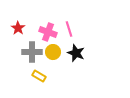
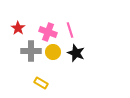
pink line: moved 1 px right, 1 px down
gray cross: moved 1 px left, 1 px up
yellow rectangle: moved 2 px right, 7 px down
